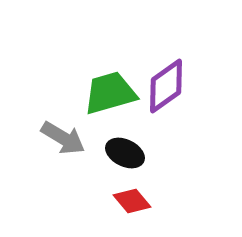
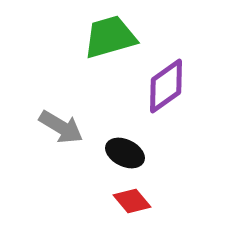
green trapezoid: moved 56 px up
gray arrow: moved 2 px left, 11 px up
